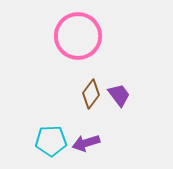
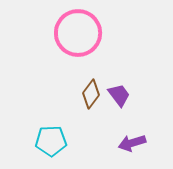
pink circle: moved 3 px up
purple arrow: moved 46 px right
